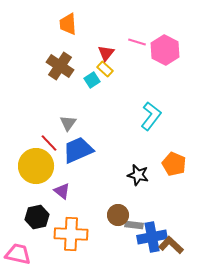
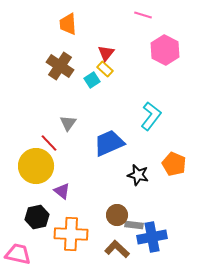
pink line: moved 6 px right, 27 px up
blue trapezoid: moved 31 px right, 7 px up
brown circle: moved 1 px left
brown L-shape: moved 54 px left, 4 px down
